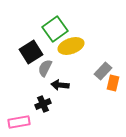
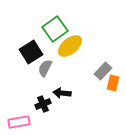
yellow ellipse: moved 1 px left; rotated 20 degrees counterclockwise
black arrow: moved 2 px right, 8 px down
